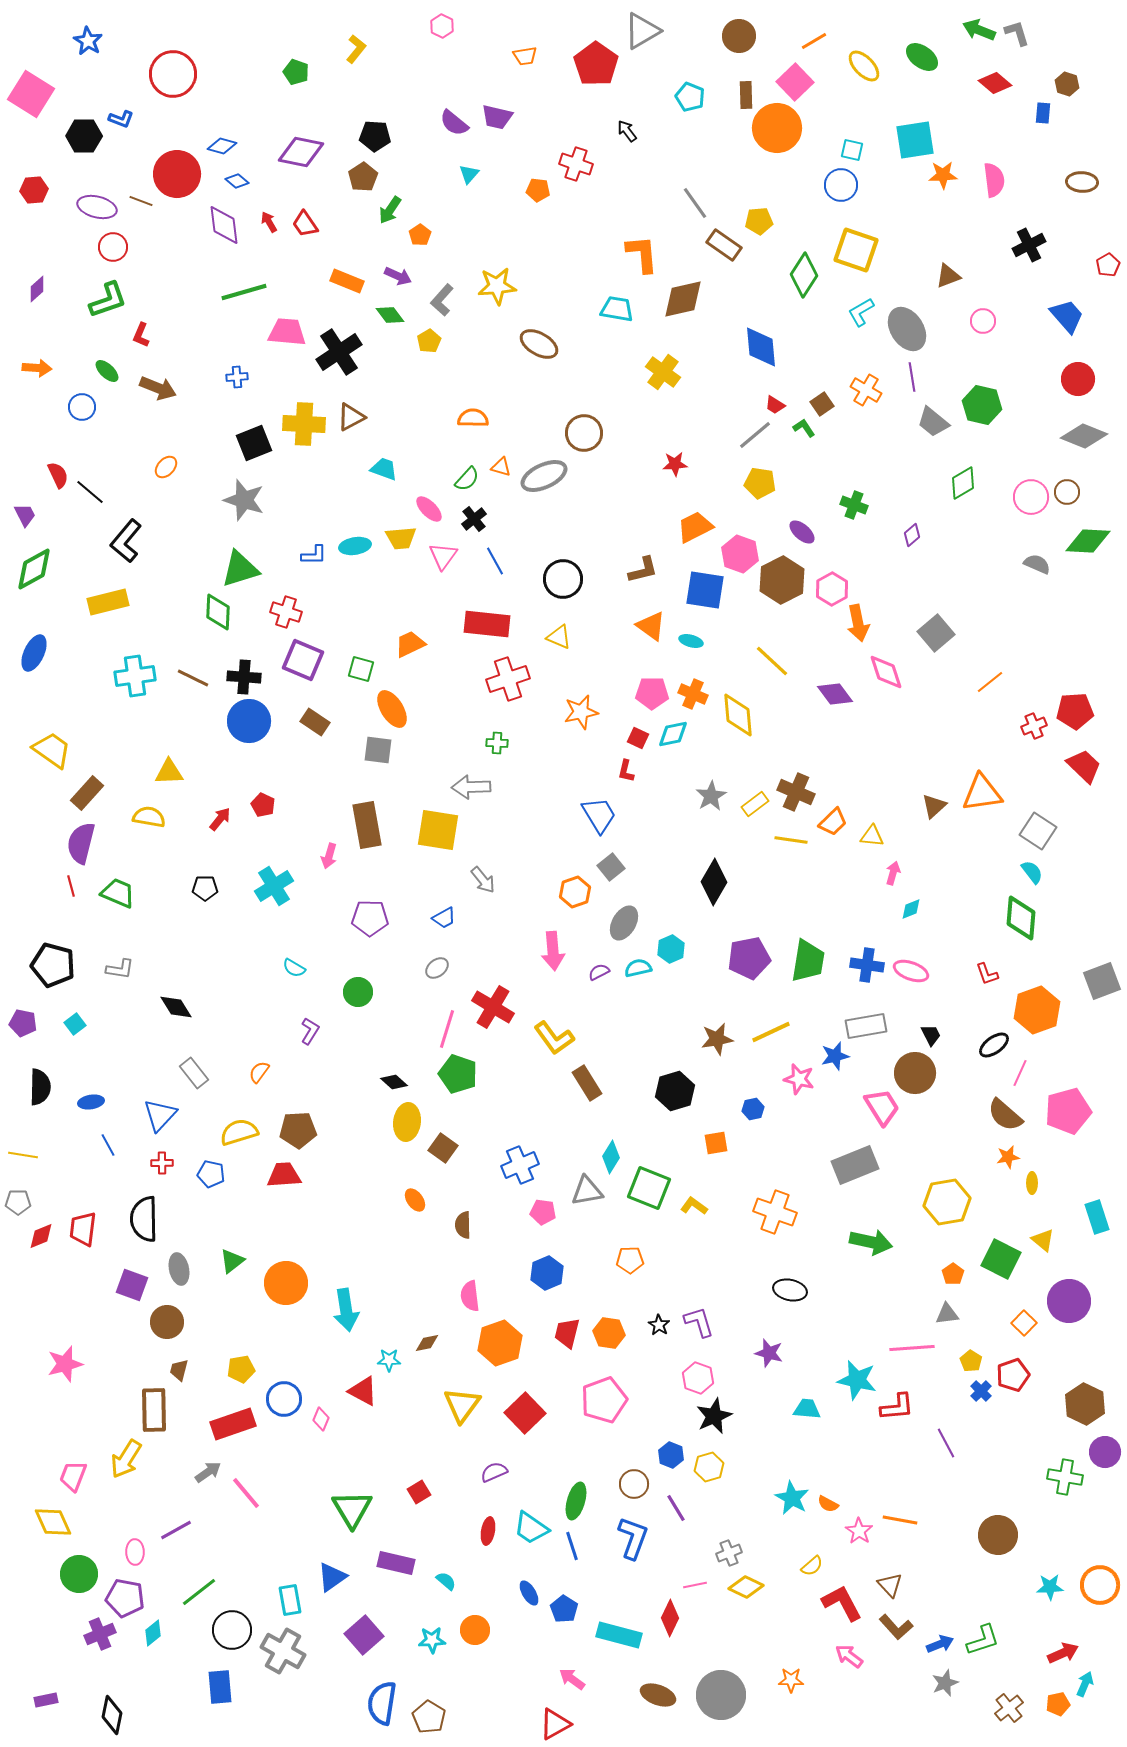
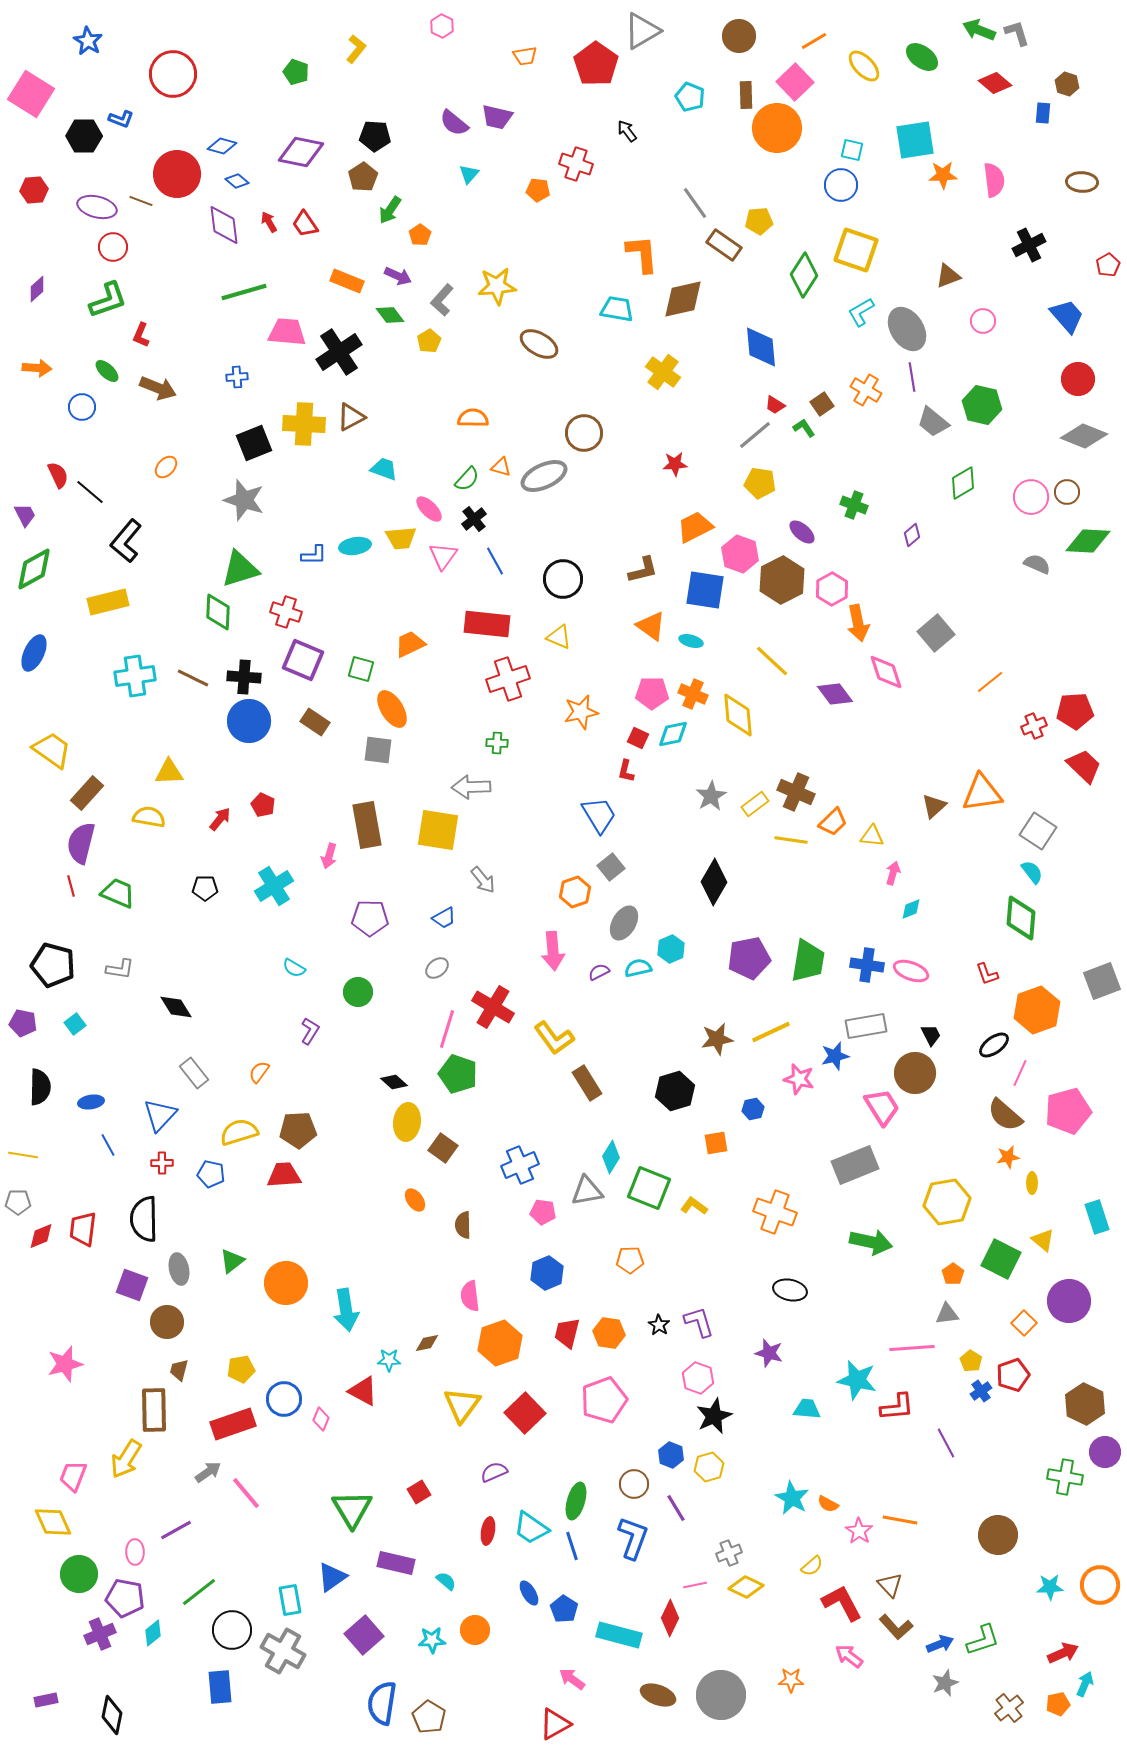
blue cross at (981, 1391): rotated 10 degrees clockwise
